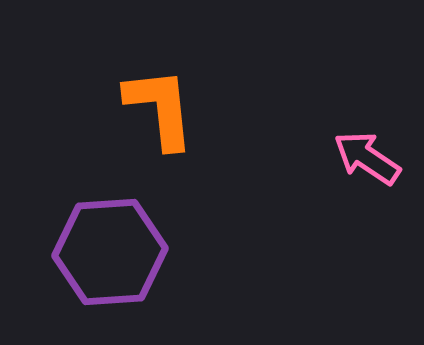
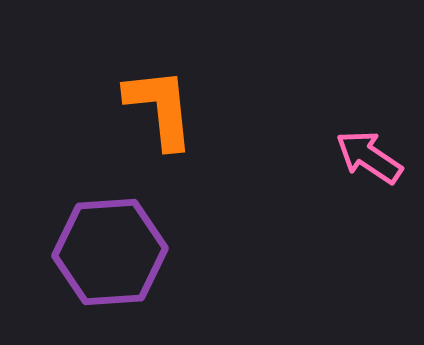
pink arrow: moved 2 px right, 1 px up
